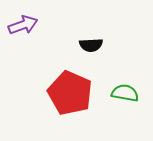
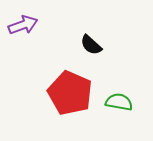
black semicircle: rotated 45 degrees clockwise
green semicircle: moved 6 px left, 9 px down
